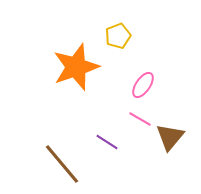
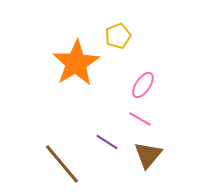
orange star: moved 4 px up; rotated 12 degrees counterclockwise
brown triangle: moved 22 px left, 18 px down
